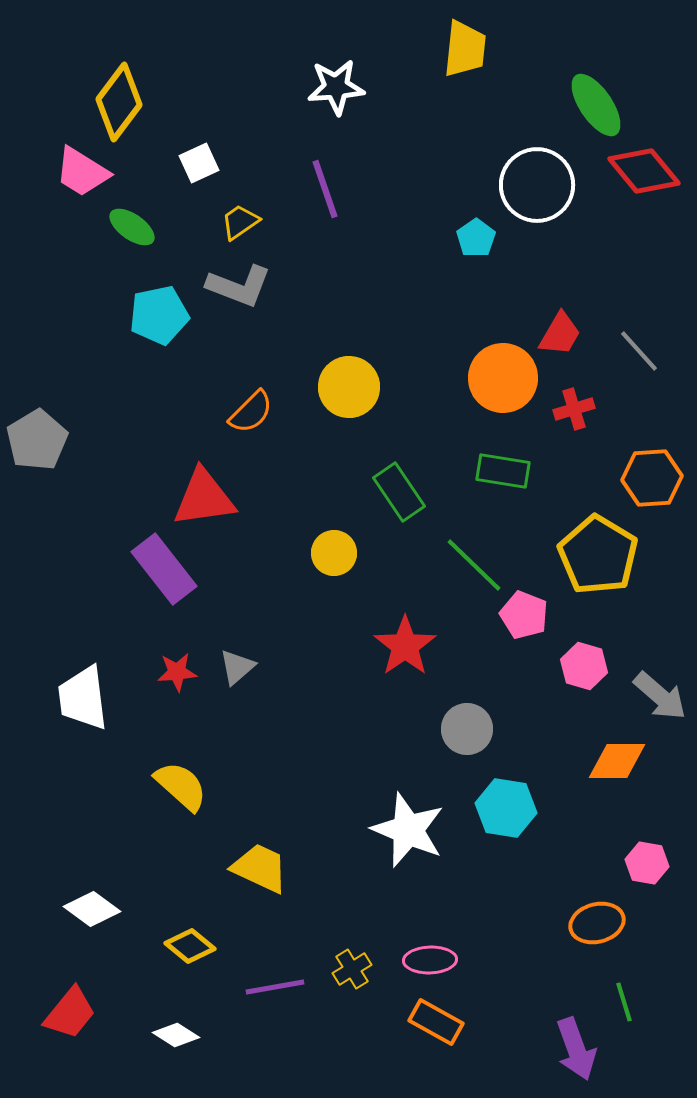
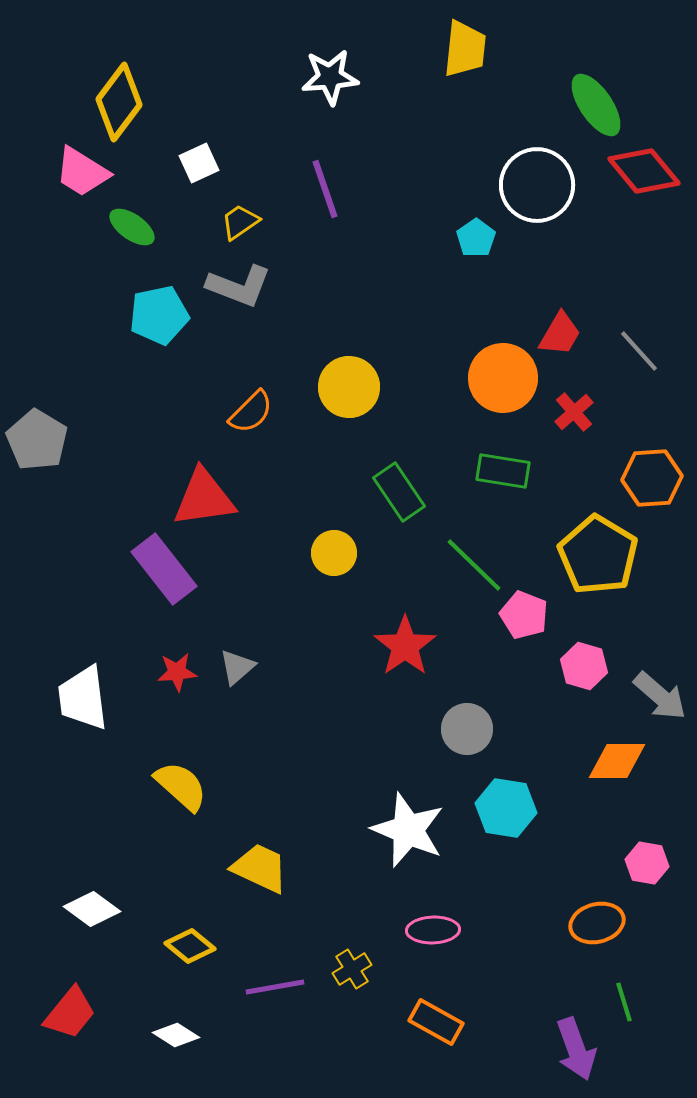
white star at (336, 87): moved 6 px left, 10 px up
red cross at (574, 409): moved 3 px down; rotated 24 degrees counterclockwise
gray pentagon at (37, 440): rotated 10 degrees counterclockwise
pink ellipse at (430, 960): moved 3 px right, 30 px up
